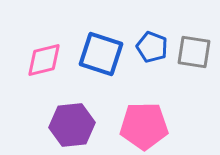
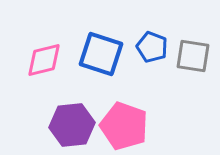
gray square: moved 1 px left, 4 px down
pink pentagon: moved 20 px left; rotated 21 degrees clockwise
